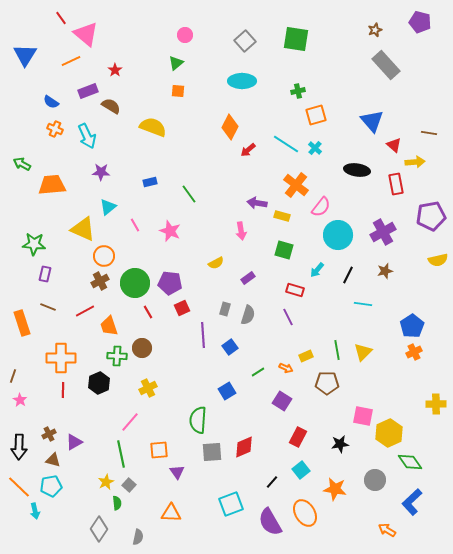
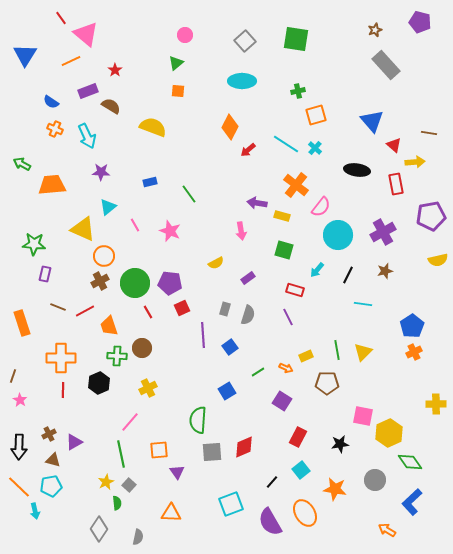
brown line at (48, 307): moved 10 px right
